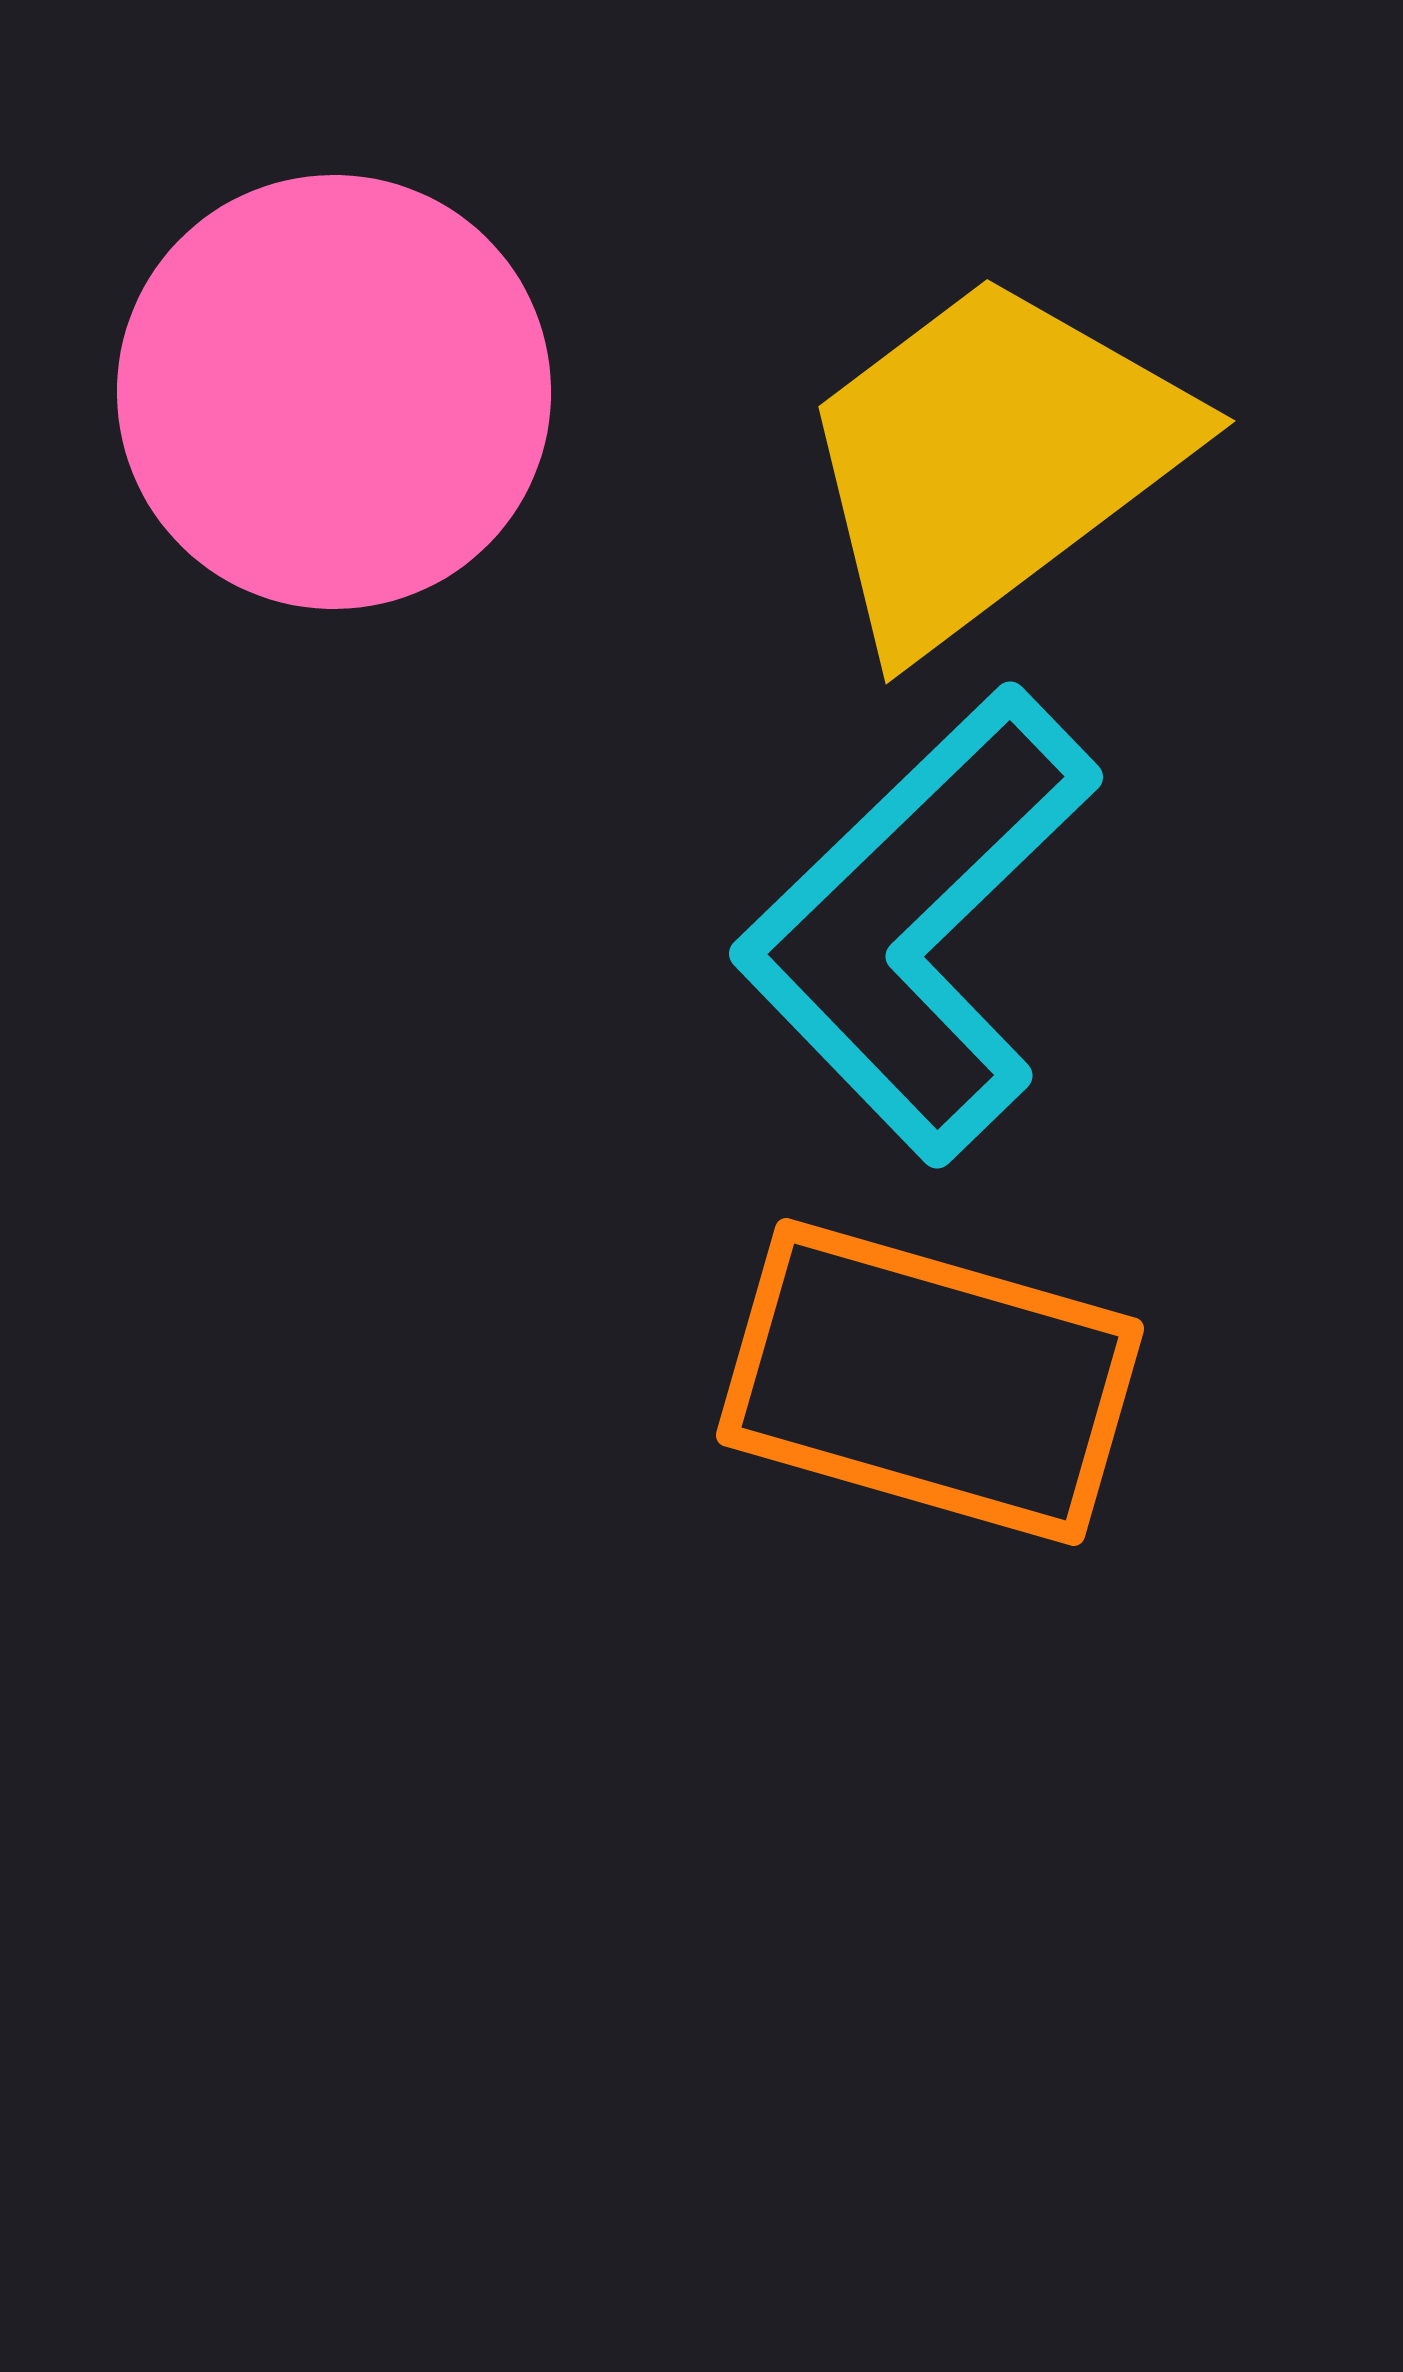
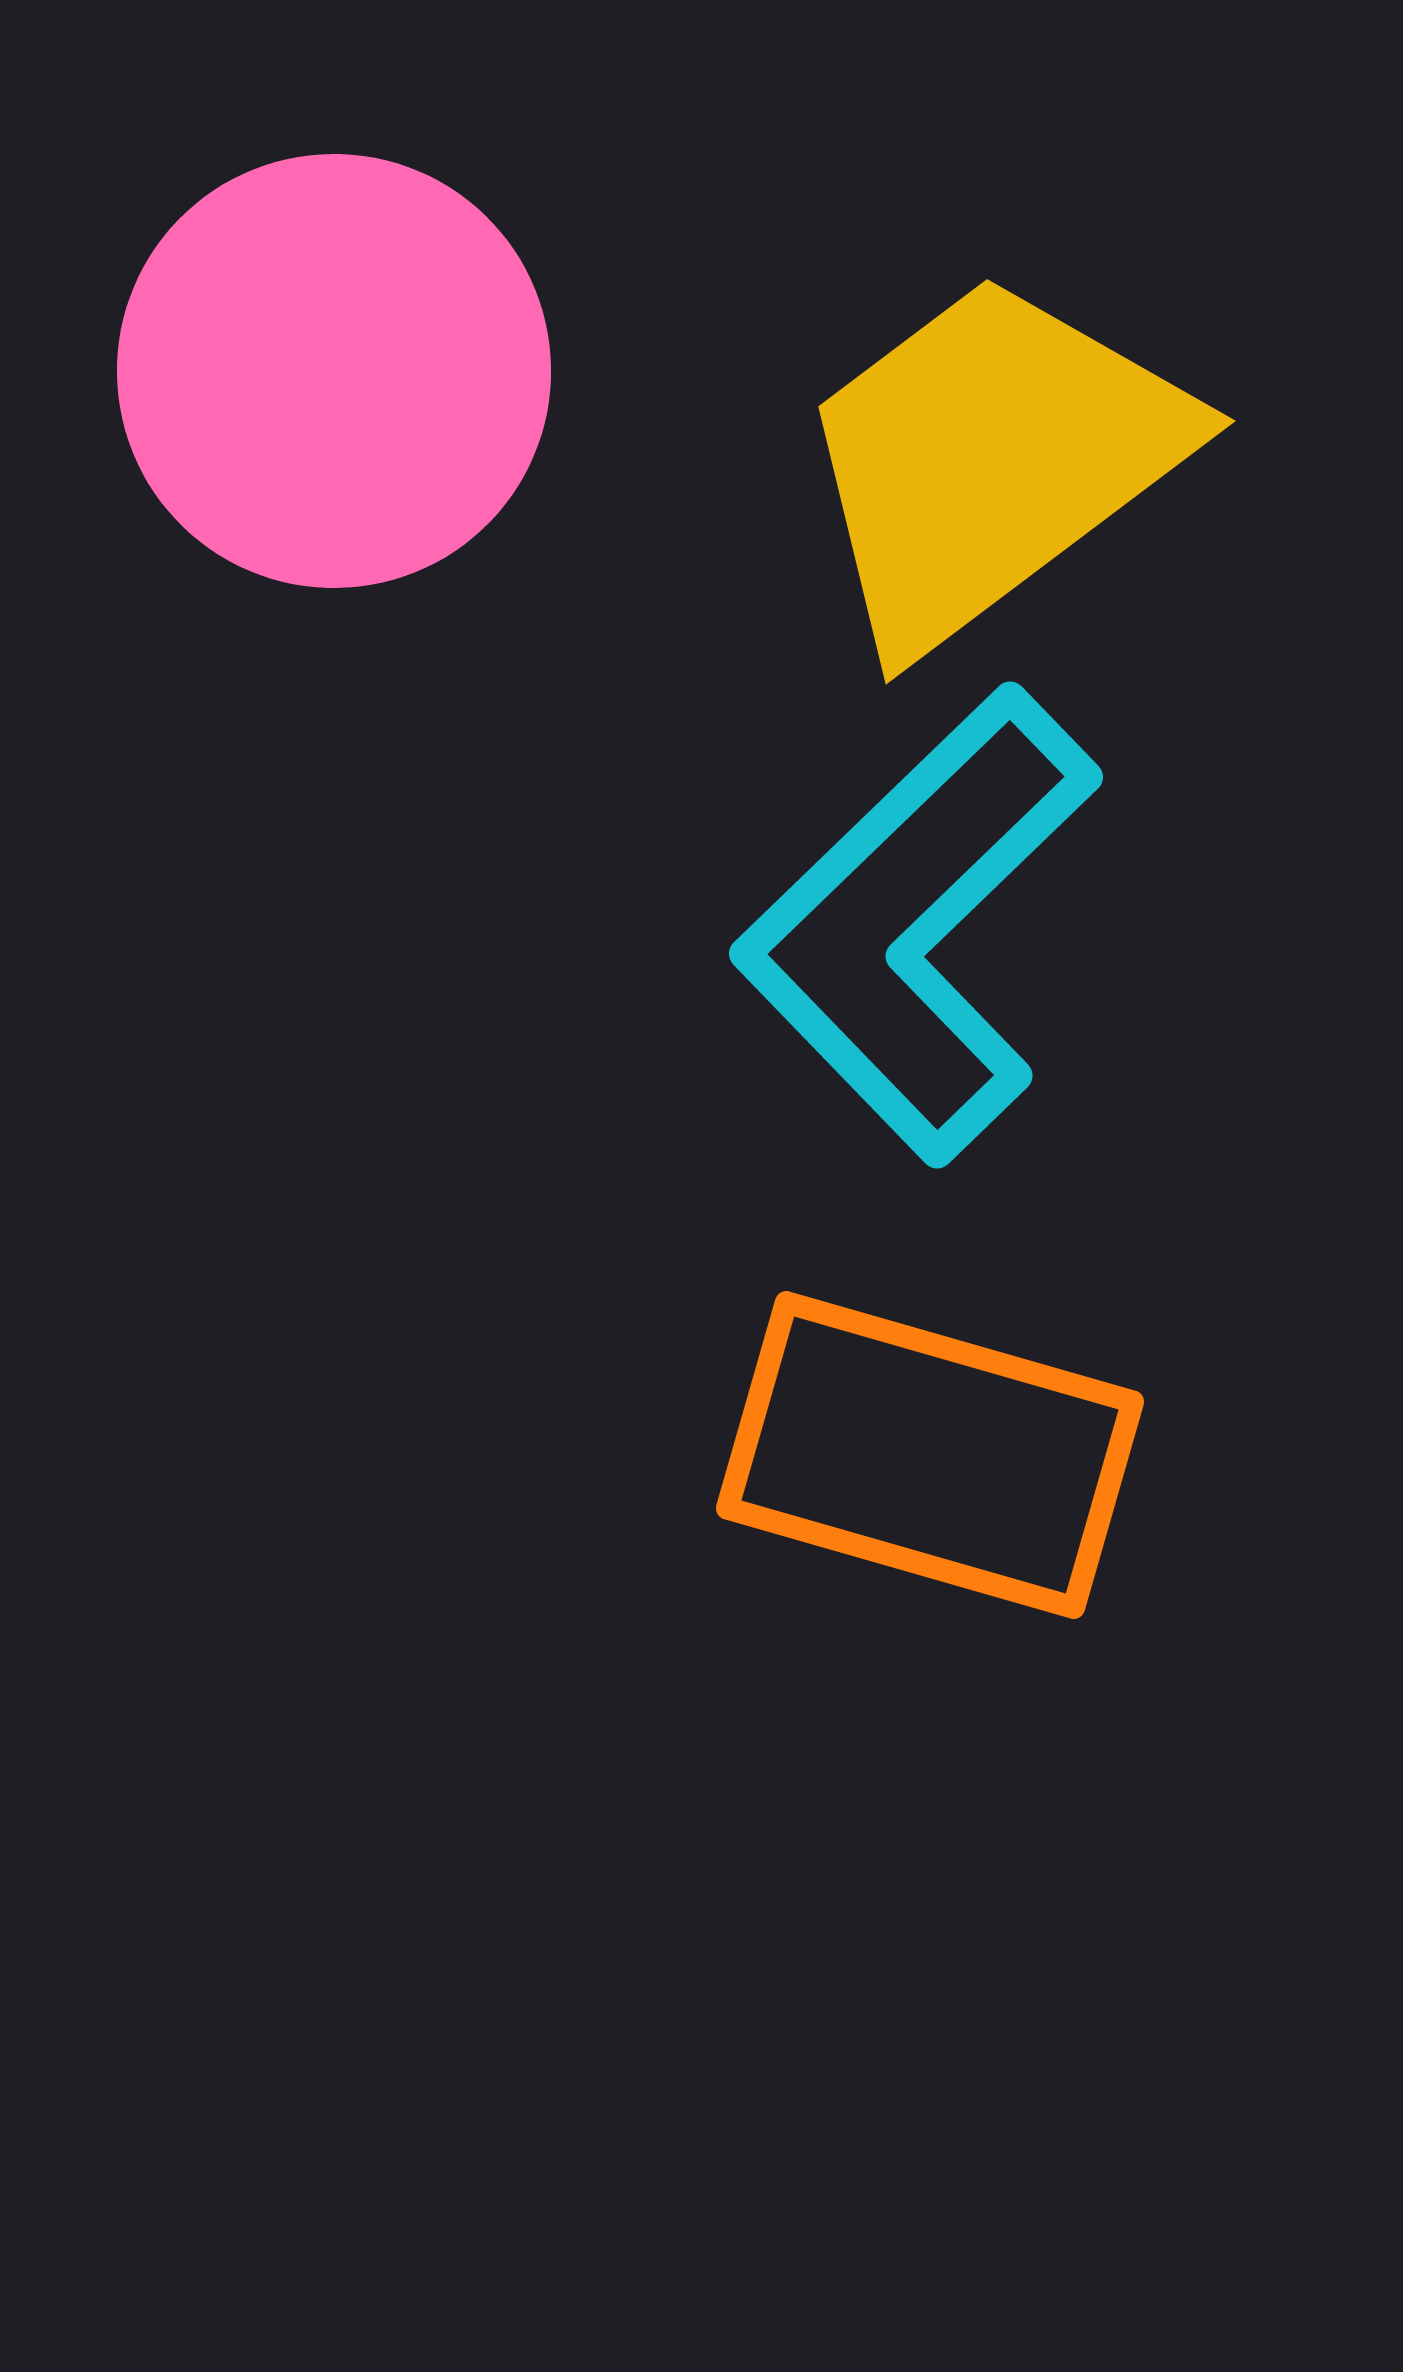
pink circle: moved 21 px up
orange rectangle: moved 73 px down
